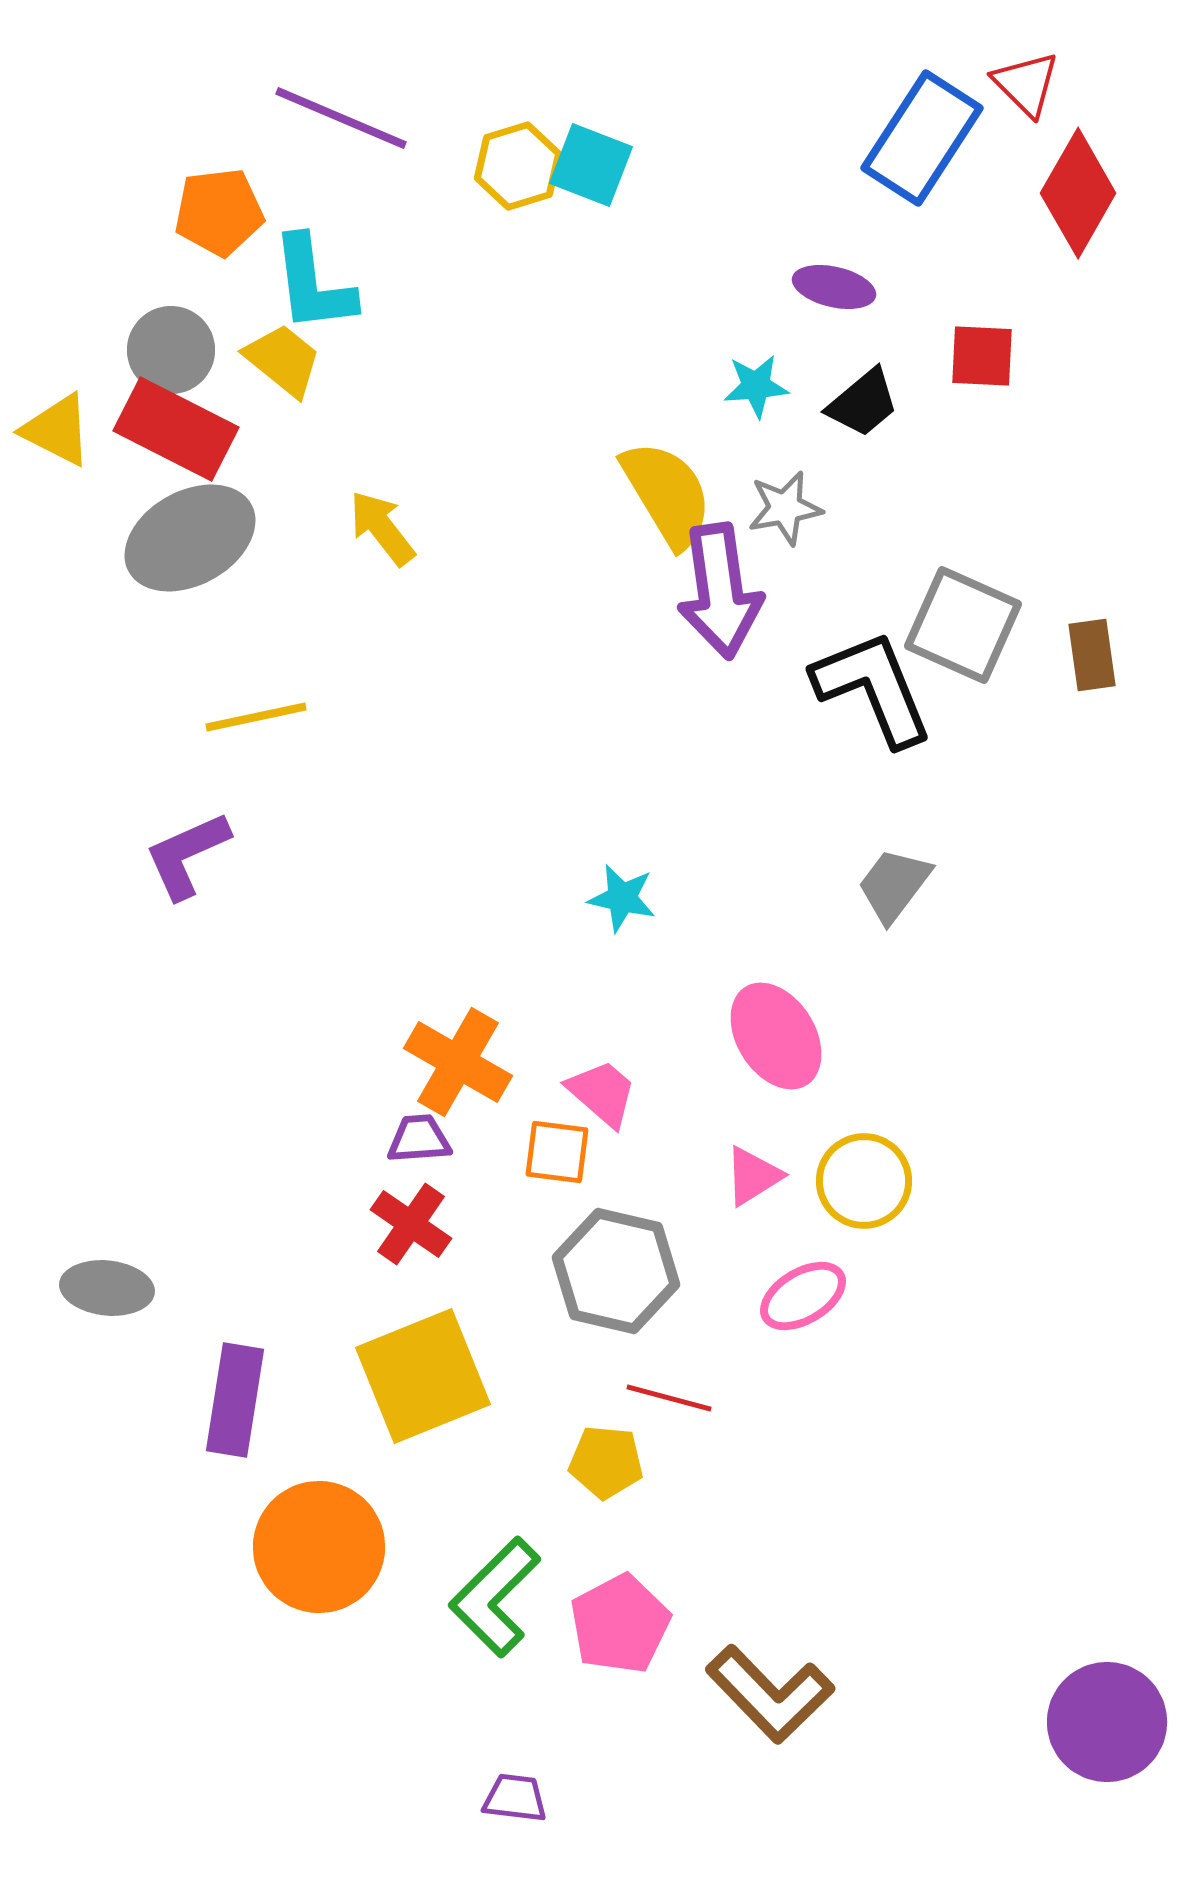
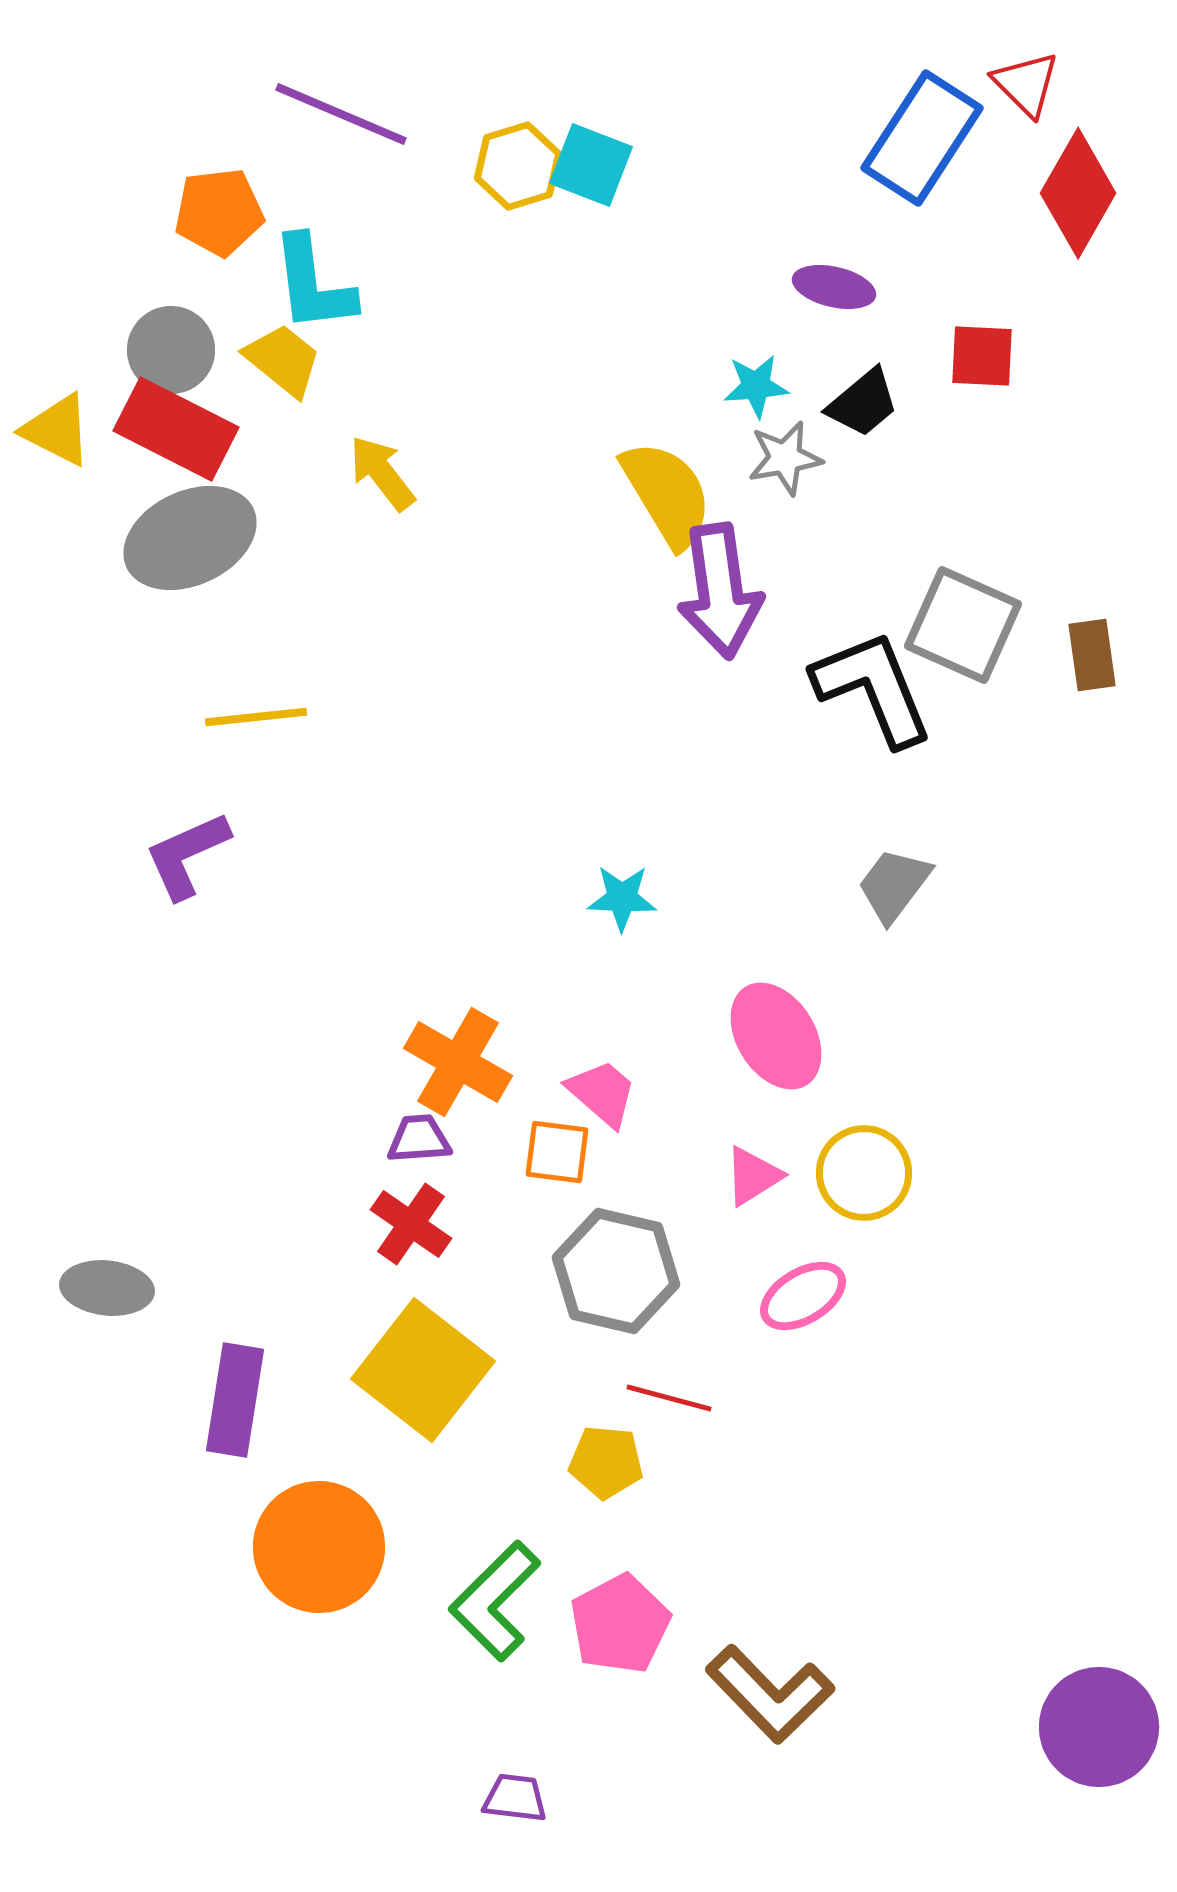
purple line at (341, 118): moved 4 px up
gray star at (785, 508): moved 50 px up
yellow arrow at (382, 528): moved 55 px up
gray ellipse at (190, 538): rotated 4 degrees clockwise
yellow line at (256, 717): rotated 6 degrees clockwise
cyan star at (622, 898): rotated 10 degrees counterclockwise
yellow circle at (864, 1181): moved 8 px up
yellow square at (423, 1376): moved 6 px up; rotated 30 degrees counterclockwise
green L-shape at (495, 1597): moved 4 px down
purple circle at (1107, 1722): moved 8 px left, 5 px down
